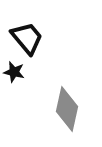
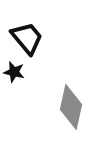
gray diamond: moved 4 px right, 2 px up
